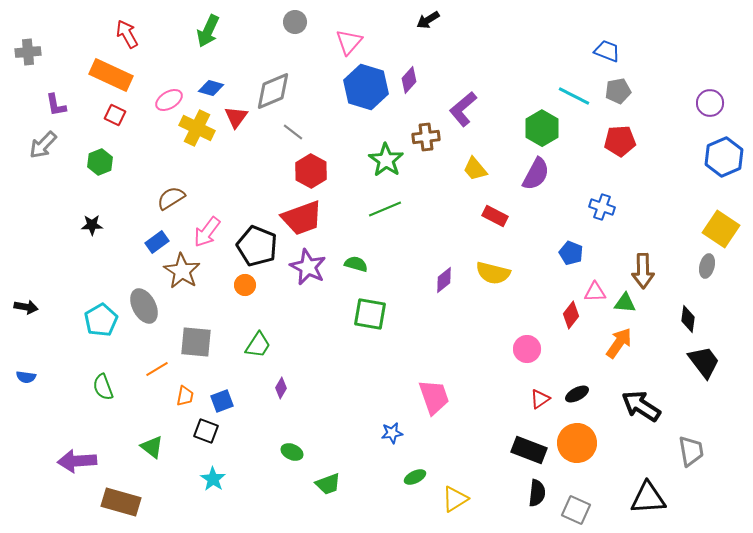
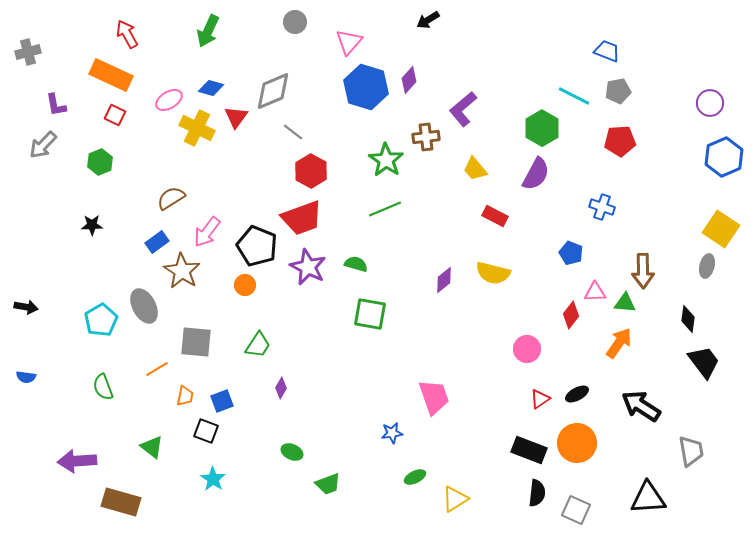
gray cross at (28, 52): rotated 10 degrees counterclockwise
